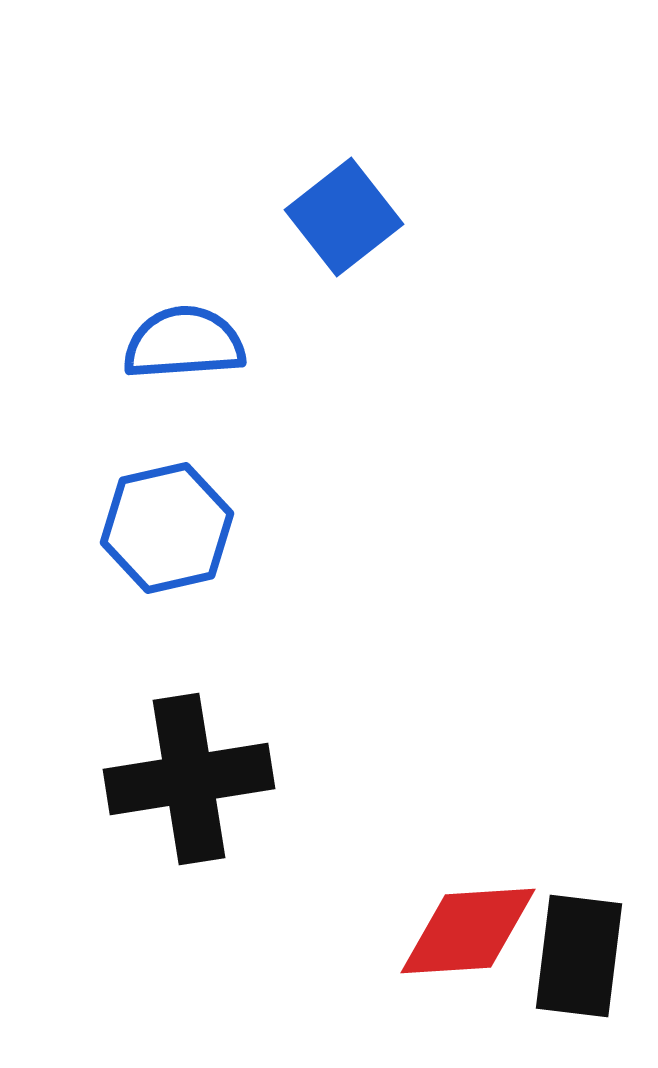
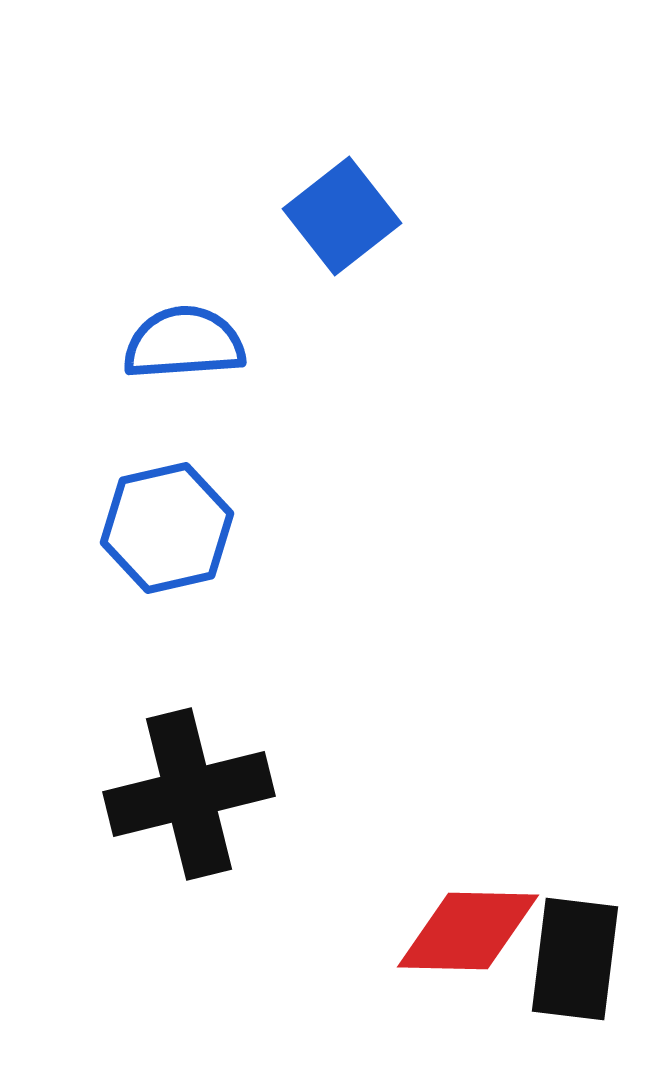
blue square: moved 2 px left, 1 px up
black cross: moved 15 px down; rotated 5 degrees counterclockwise
red diamond: rotated 5 degrees clockwise
black rectangle: moved 4 px left, 3 px down
